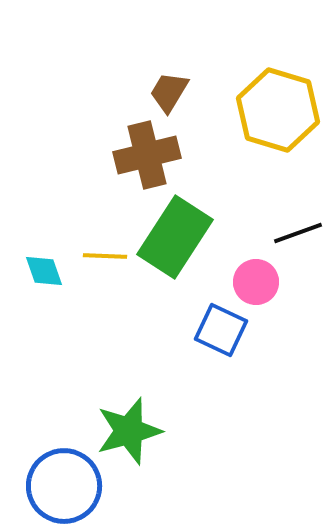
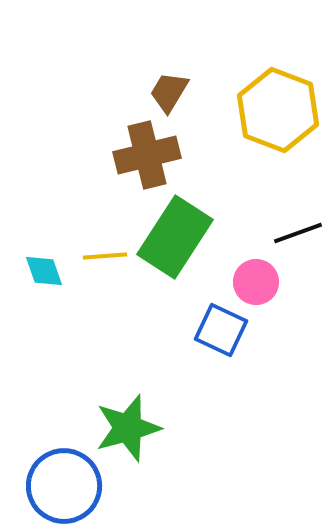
yellow hexagon: rotated 4 degrees clockwise
yellow line: rotated 6 degrees counterclockwise
green star: moved 1 px left, 3 px up
